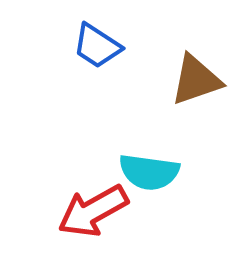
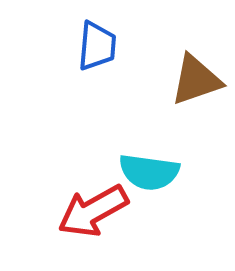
blue trapezoid: rotated 118 degrees counterclockwise
